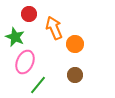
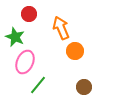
orange arrow: moved 7 px right
orange circle: moved 7 px down
brown circle: moved 9 px right, 12 px down
